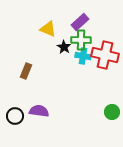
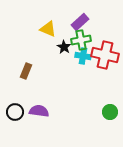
green cross: rotated 12 degrees counterclockwise
green circle: moved 2 px left
black circle: moved 4 px up
